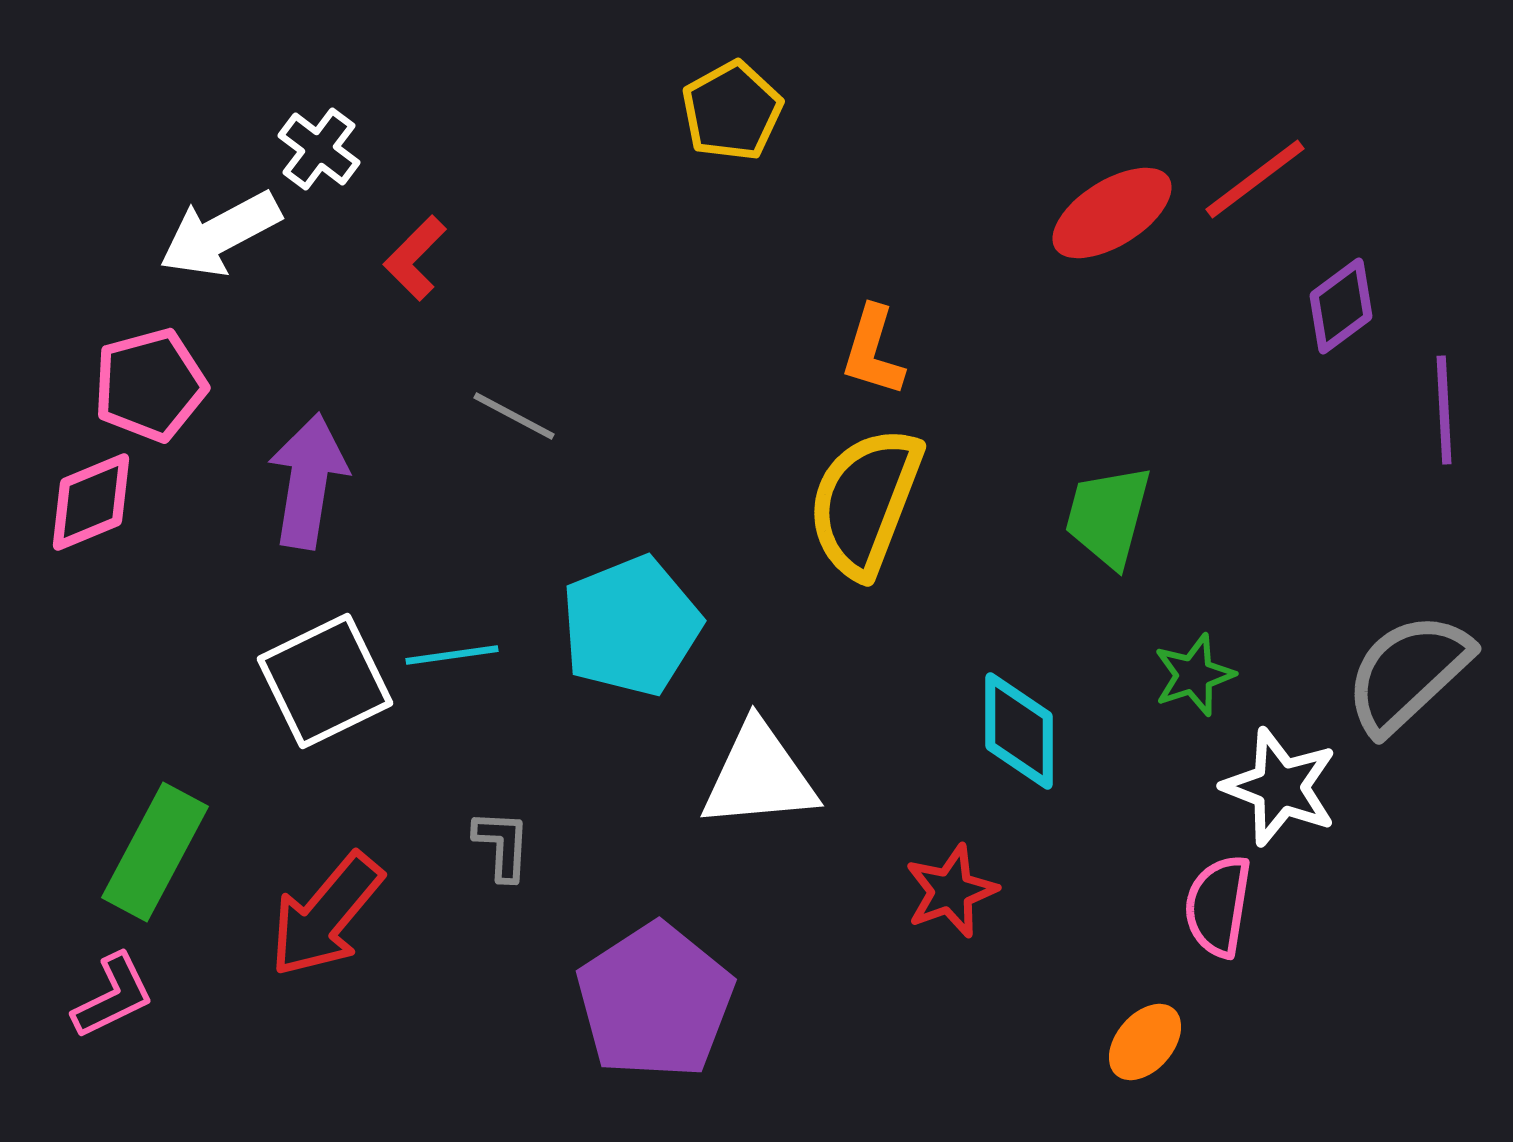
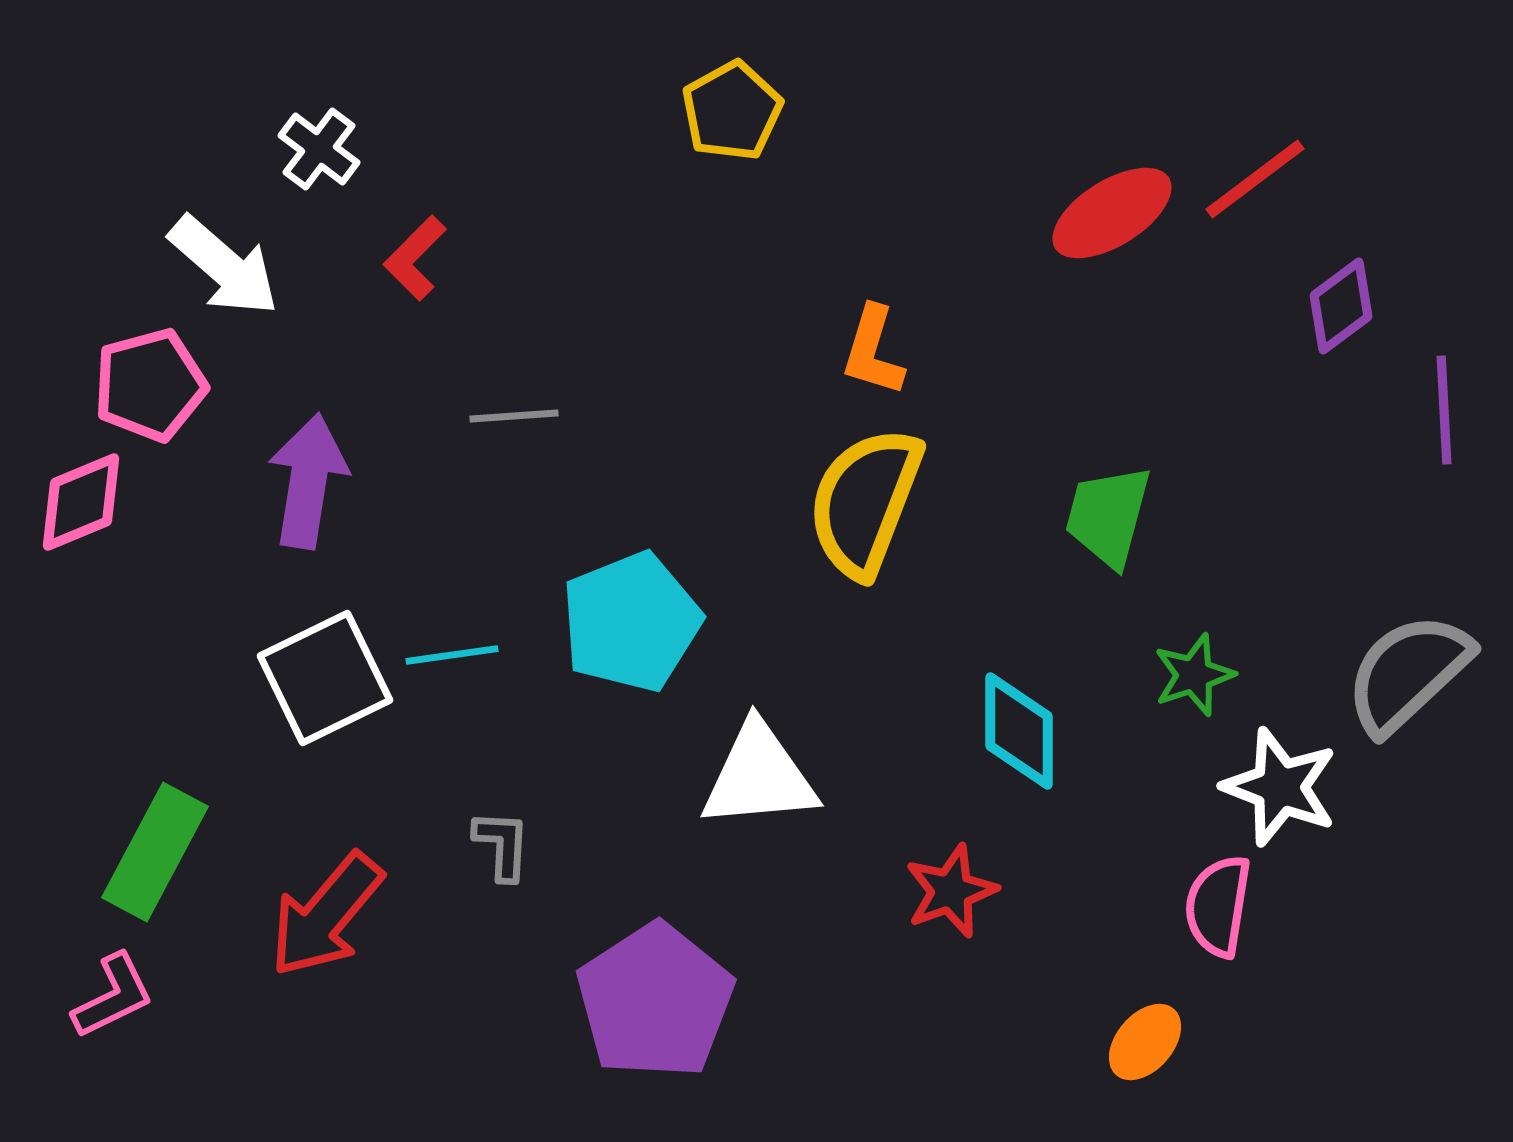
white arrow: moved 4 px right, 32 px down; rotated 111 degrees counterclockwise
gray line: rotated 32 degrees counterclockwise
pink diamond: moved 10 px left
cyan pentagon: moved 4 px up
white square: moved 3 px up
